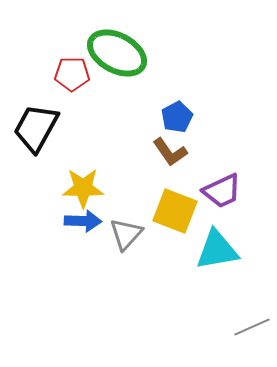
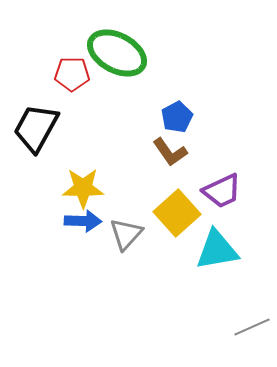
yellow square: moved 2 px right, 2 px down; rotated 27 degrees clockwise
